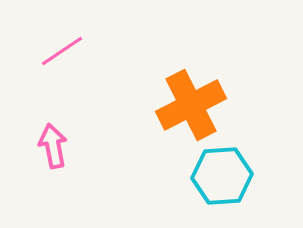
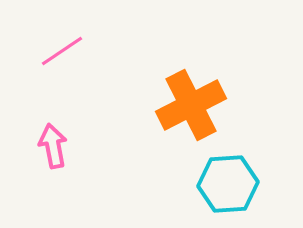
cyan hexagon: moved 6 px right, 8 px down
